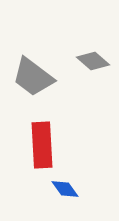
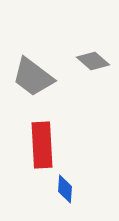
blue diamond: rotated 40 degrees clockwise
